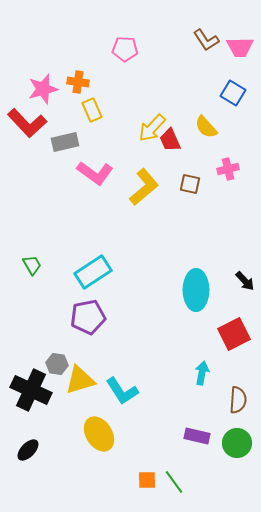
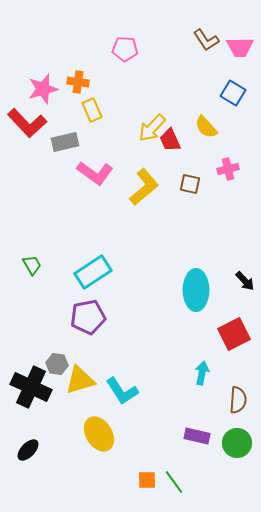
black cross: moved 3 px up
